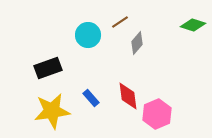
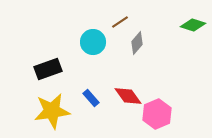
cyan circle: moved 5 px right, 7 px down
black rectangle: moved 1 px down
red diamond: rotated 28 degrees counterclockwise
